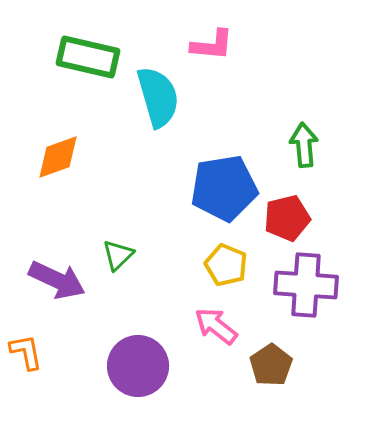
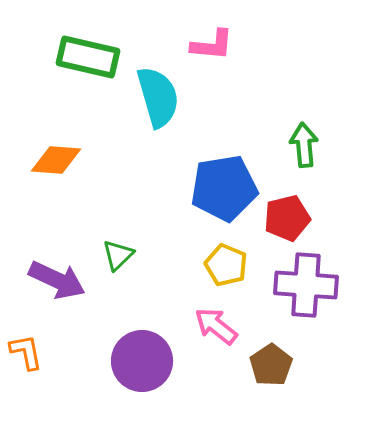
orange diamond: moved 2 px left, 3 px down; rotated 24 degrees clockwise
purple circle: moved 4 px right, 5 px up
